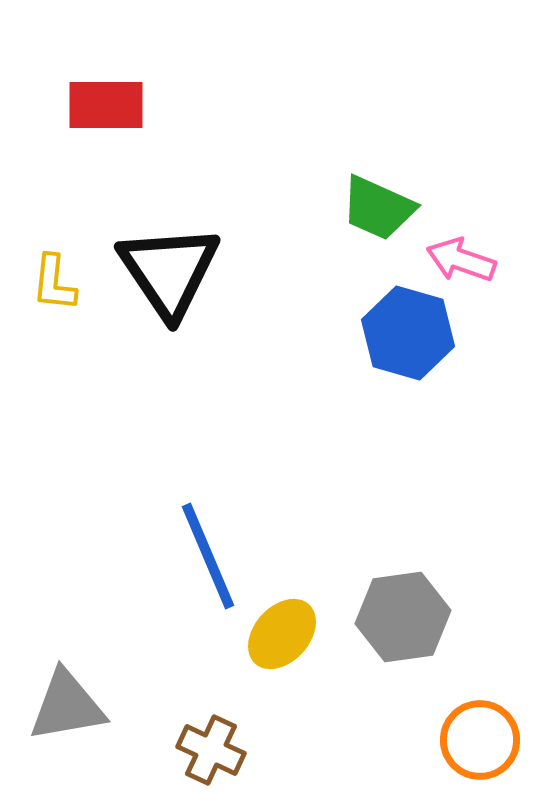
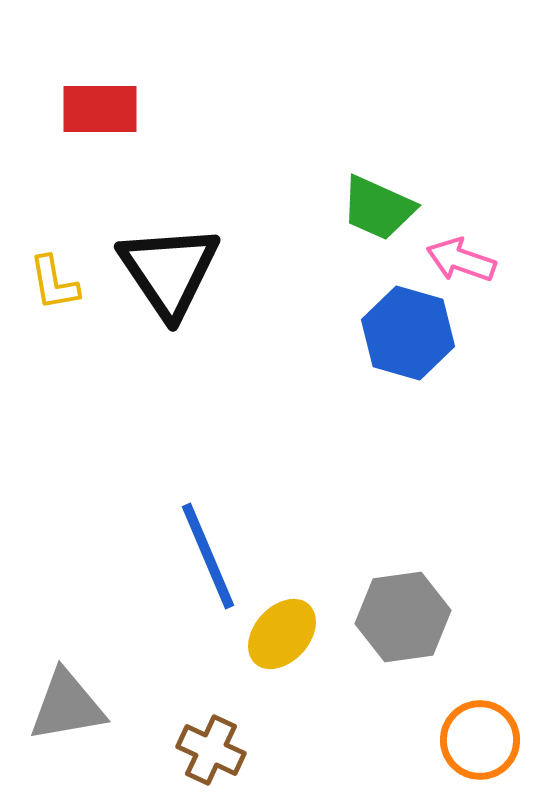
red rectangle: moved 6 px left, 4 px down
yellow L-shape: rotated 16 degrees counterclockwise
